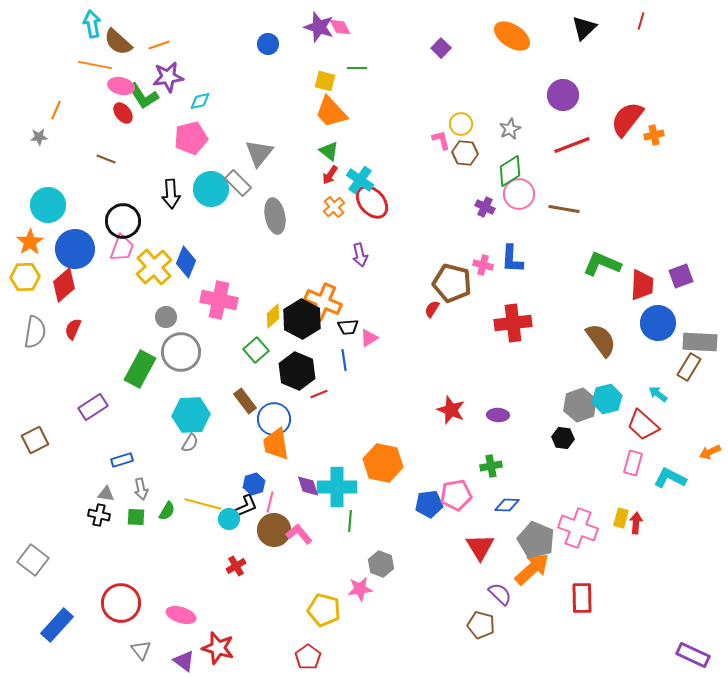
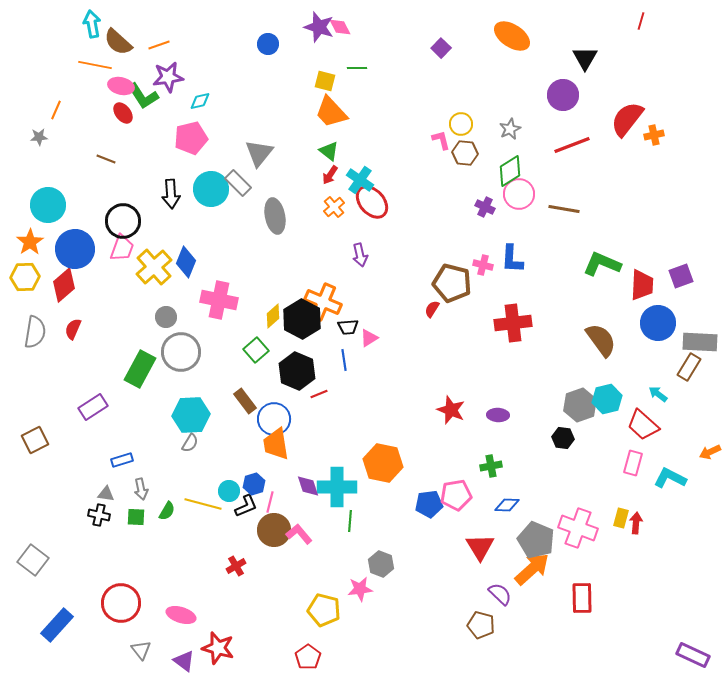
black triangle at (584, 28): moved 1 px right, 30 px down; rotated 16 degrees counterclockwise
cyan circle at (229, 519): moved 28 px up
